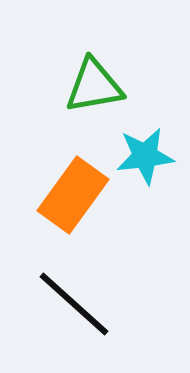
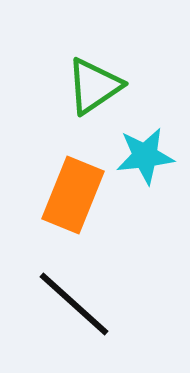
green triangle: rotated 24 degrees counterclockwise
orange rectangle: rotated 14 degrees counterclockwise
